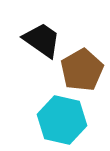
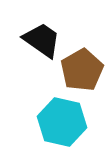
cyan hexagon: moved 2 px down
